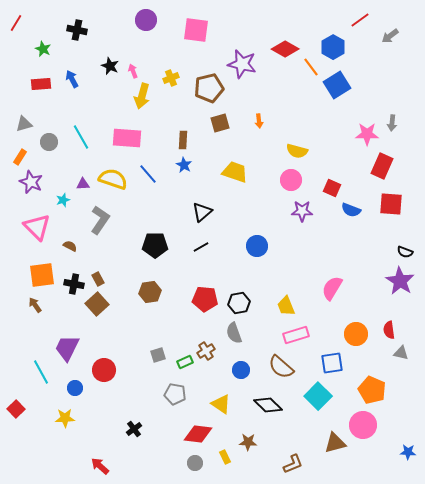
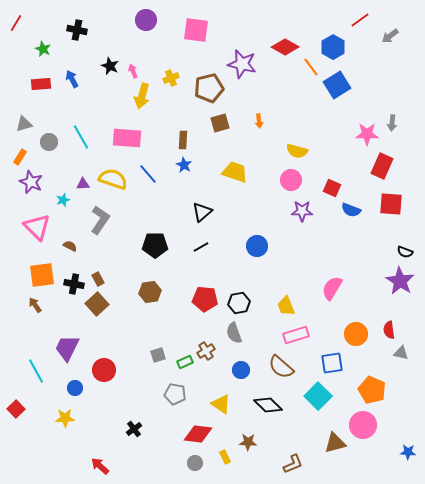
red diamond at (285, 49): moved 2 px up
cyan line at (41, 372): moved 5 px left, 1 px up
